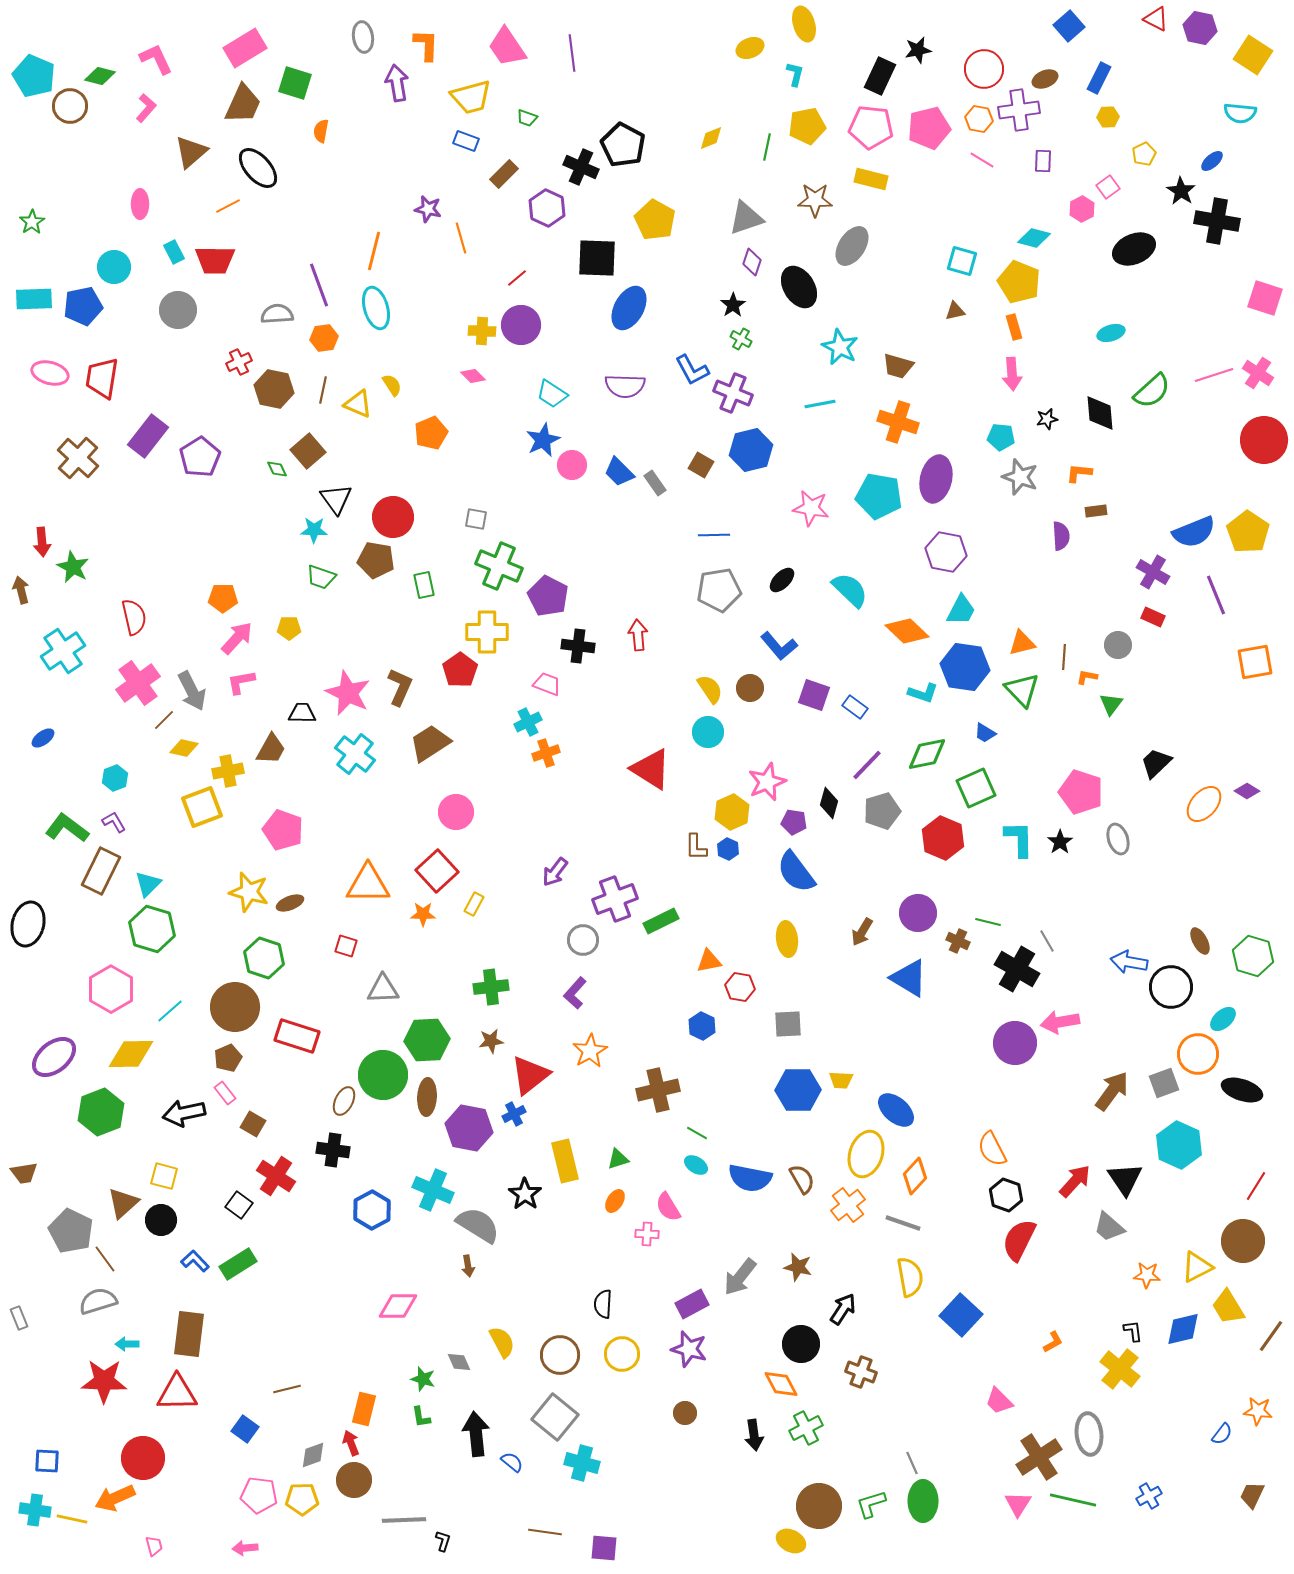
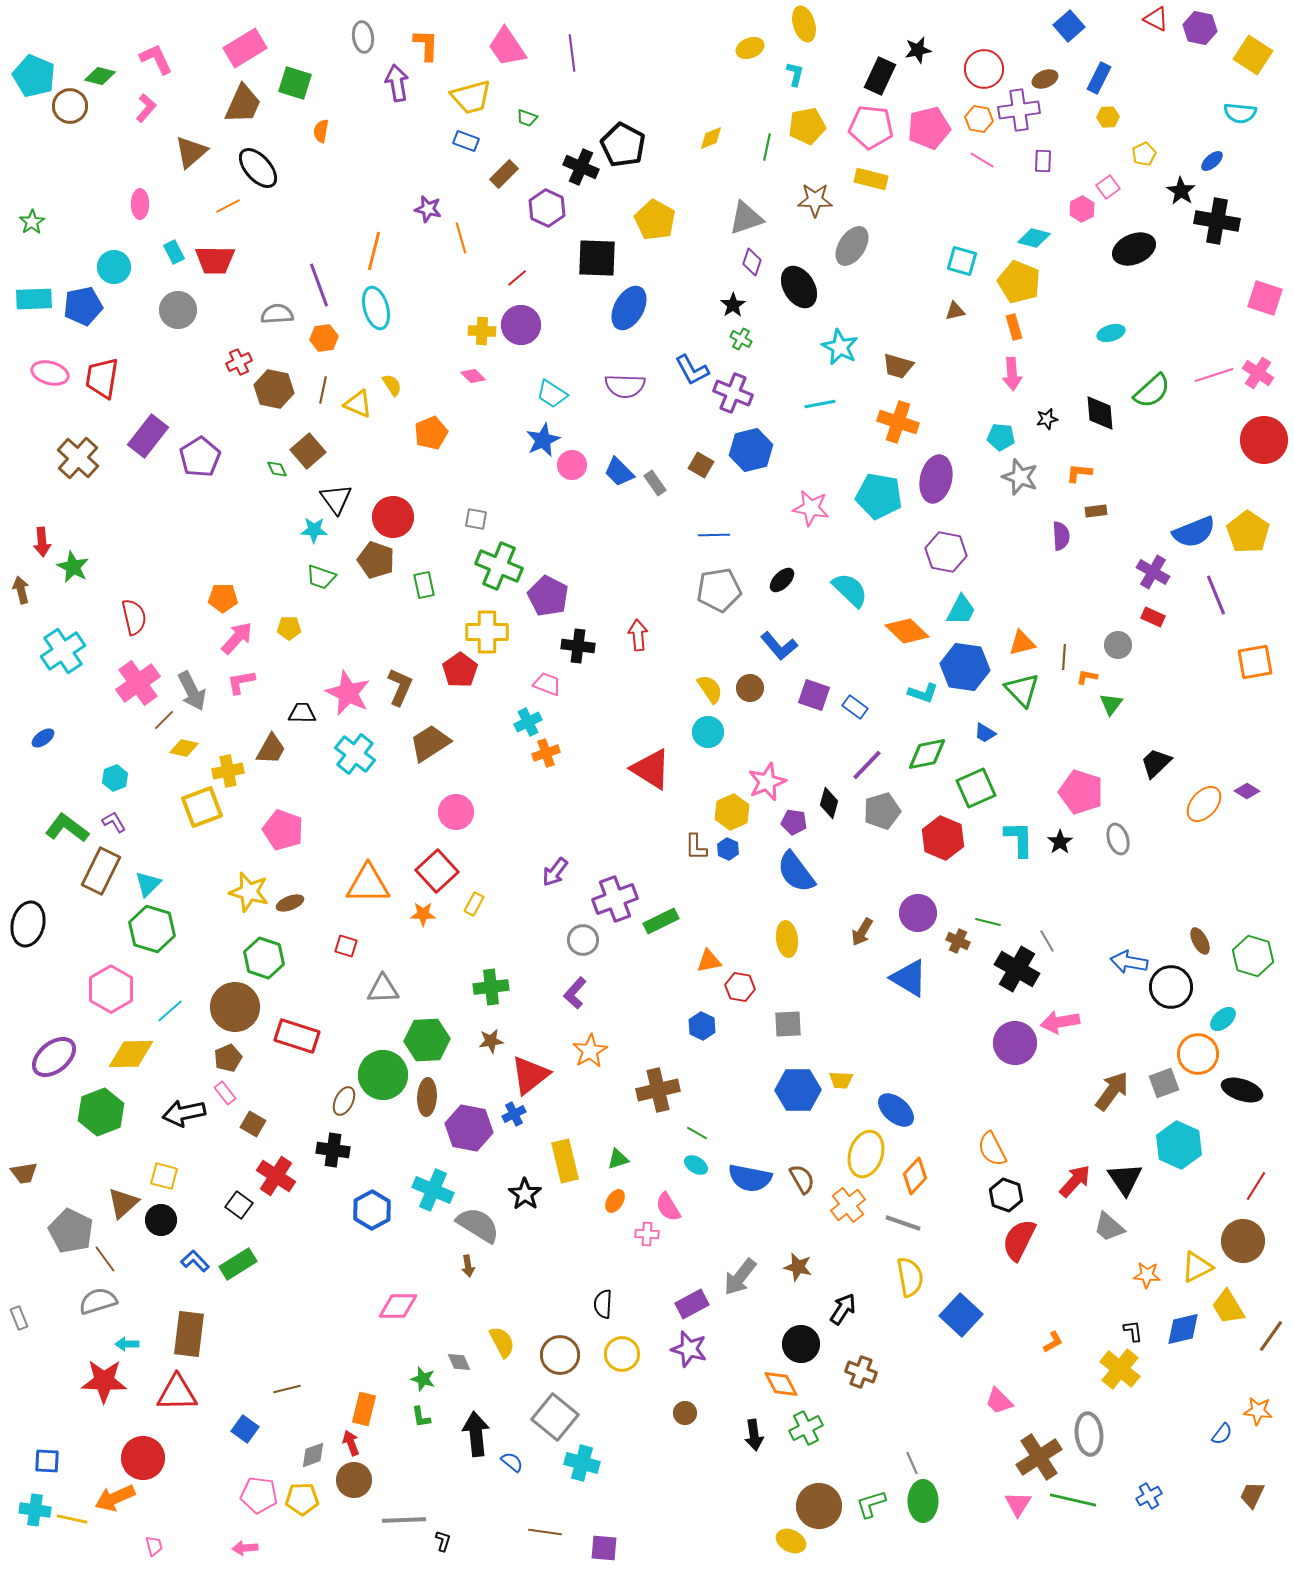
brown pentagon at (376, 560): rotated 9 degrees clockwise
